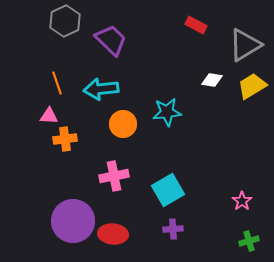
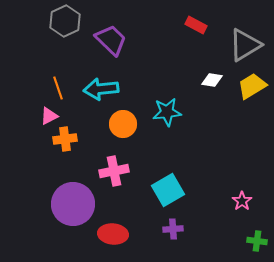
orange line: moved 1 px right, 5 px down
pink triangle: rotated 30 degrees counterclockwise
pink cross: moved 5 px up
purple circle: moved 17 px up
green cross: moved 8 px right; rotated 24 degrees clockwise
